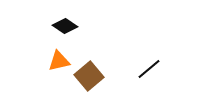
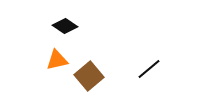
orange triangle: moved 2 px left, 1 px up
